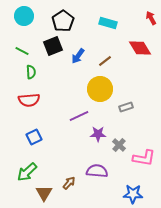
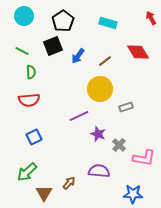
red diamond: moved 2 px left, 4 px down
purple star: rotated 21 degrees clockwise
purple semicircle: moved 2 px right
